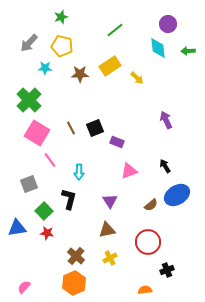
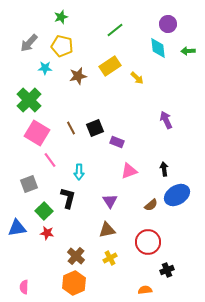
brown star: moved 2 px left, 2 px down; rotated 12 degrees counterclockwise
black arrow: moved 1 px left, 3 px down; rotated 24 degrees clockwise
black L-shape: moved 1 px left, 1 px up
pink semicircle: rotated 40 degrees counterclockwise
